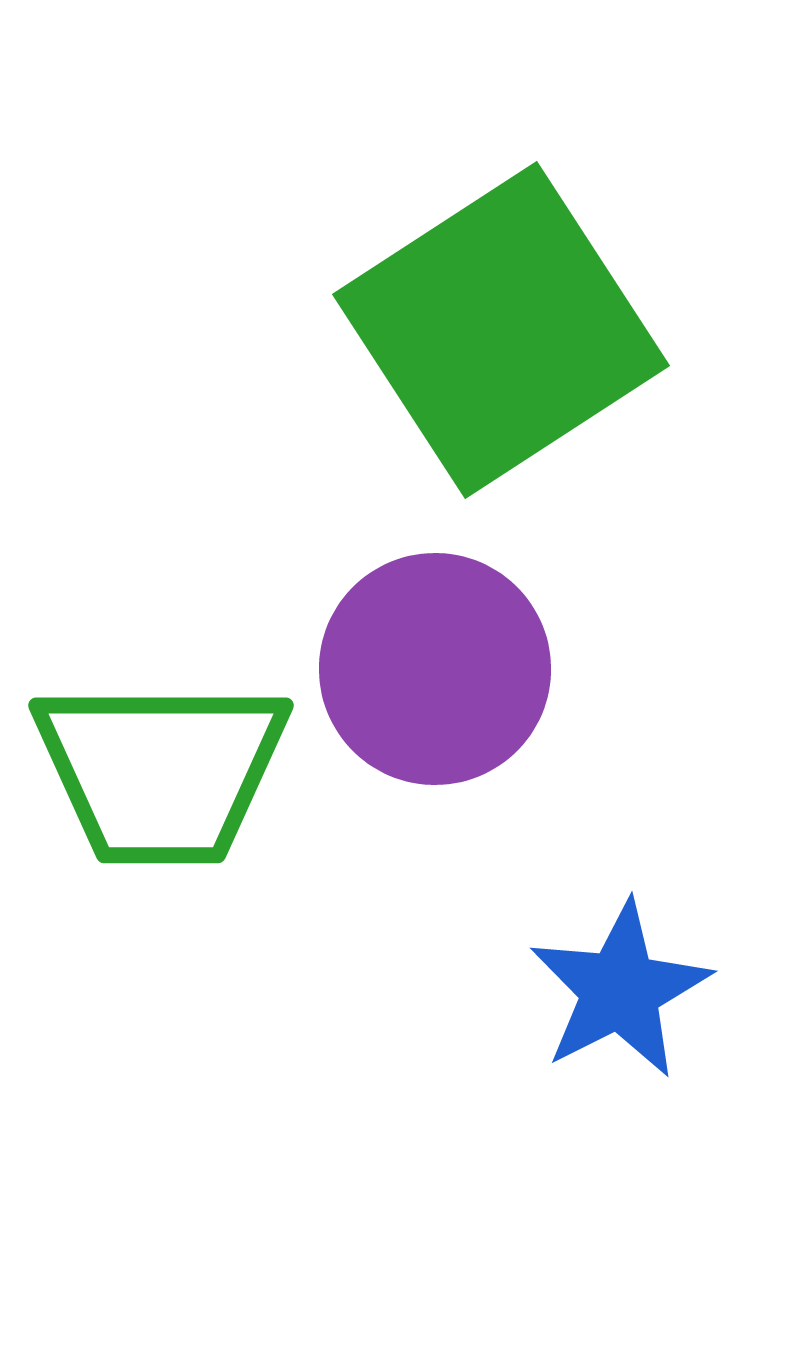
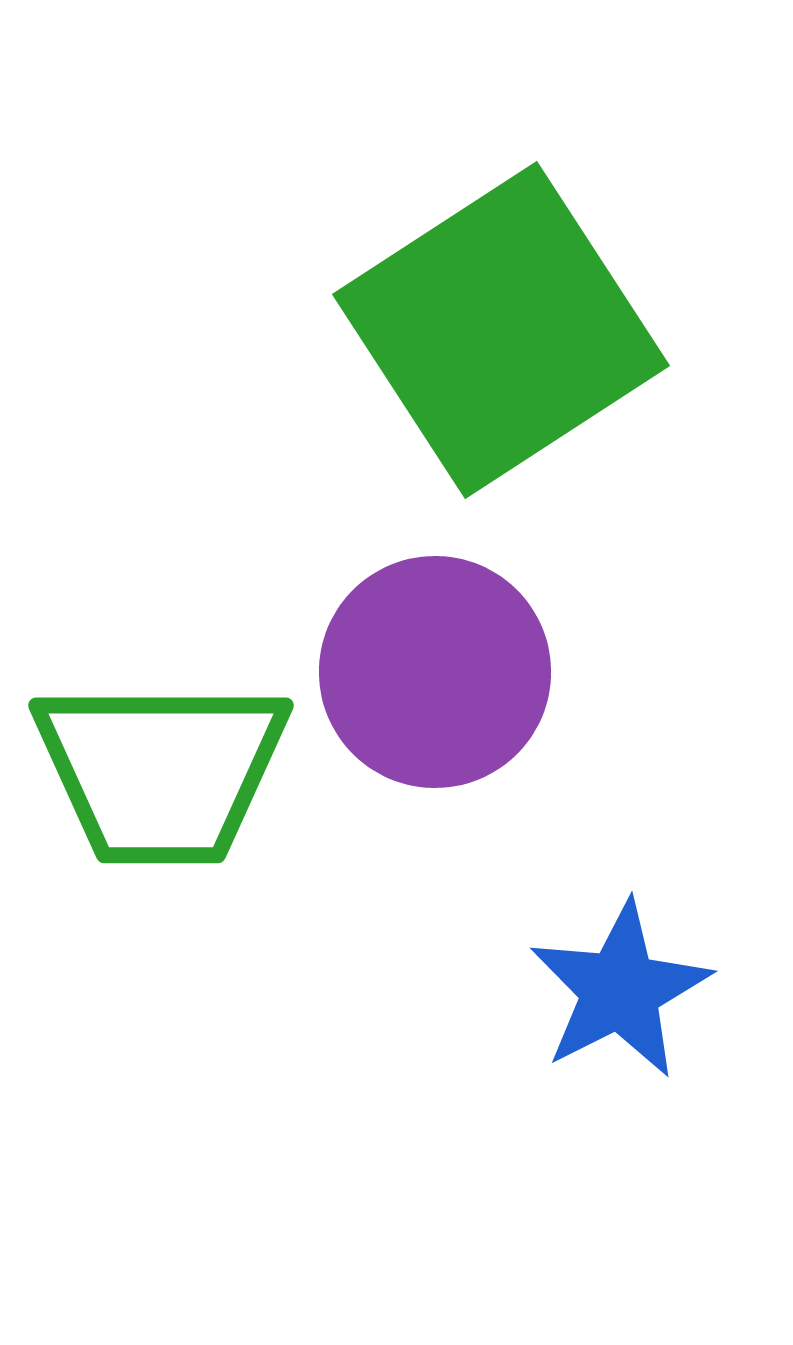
purple circle: moved 3 px down
